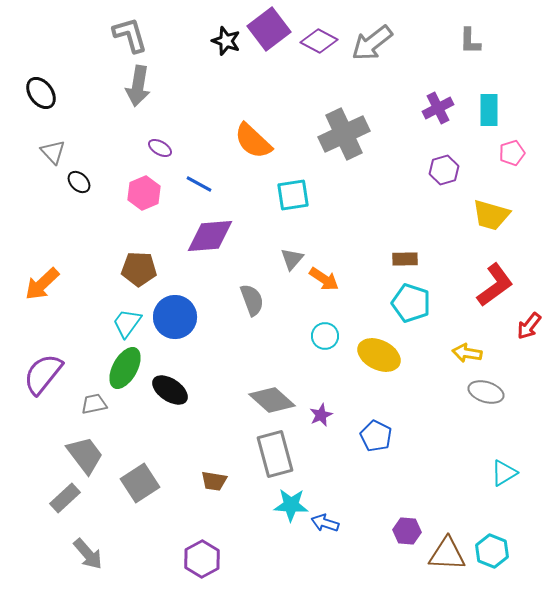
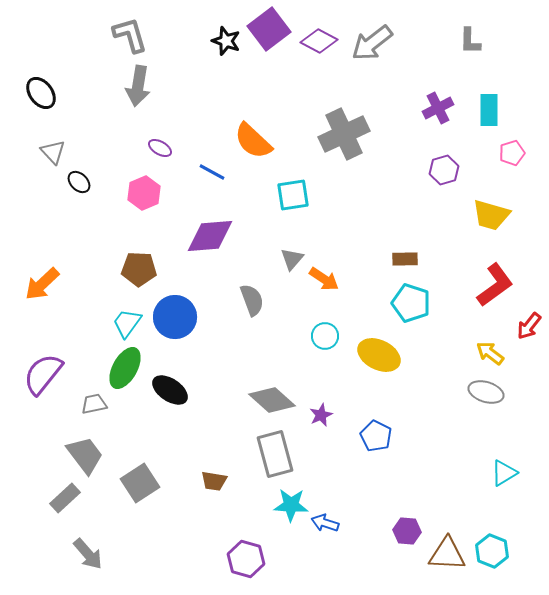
blue line at (199, 184): moved 13 px right, 12 px up
yellow arrow at (467, 353): moved 23 px right; rotated 28 degrees clockwise
purple hexagon at (202, 559): moved 44 px right; rotated 15 degrees counterclockwise
